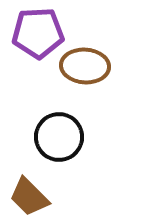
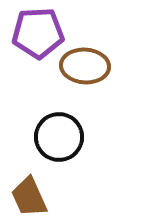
brown trapezoid: rotated 21 degrees clockwise
